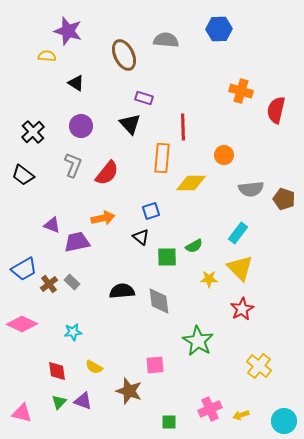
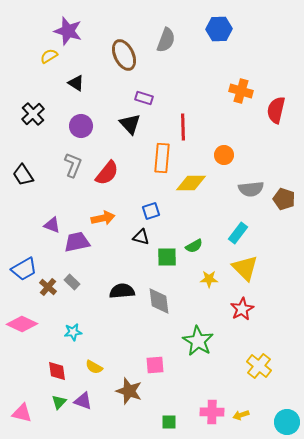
gray semicircle at (166, 40): rotated 105 degrees clockwise
yellow semicircle at (47, 56): moved 2 px right; rotated 36 degrees counterclockwise
black cross at (33, 132): moved 18 px up
black trapezoid at (23, 175): rotated 20 degrees clockwise
black triangle at (141, 237): rotated 24 degrees counterclockwise
yellow triangle at (240, 268): moved 5 px right
brown cross at (49, 284): moved 1 px left, 3 px down; rotated 12 degrees counterclockwise
pink cross at (210, 409): moved 2 px right, 3 px down; rotated 25 degrees clockwise
cyan circle at (284, 421): moved 3 px right, 1 px down
